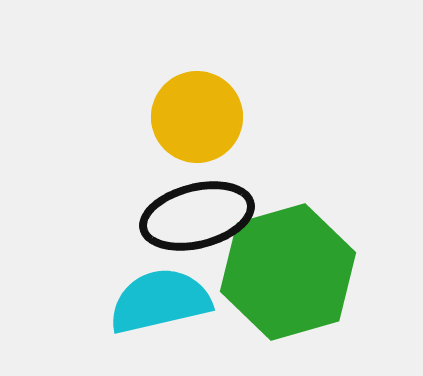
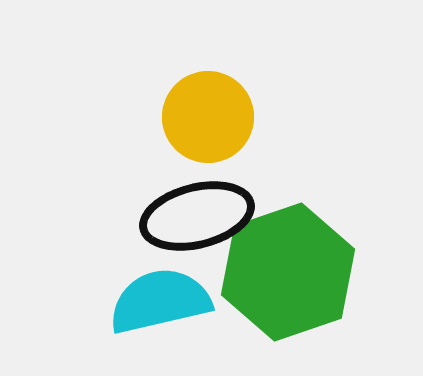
yellow circle: moved 11 px right
green hexagon: rotated 3 degrees counterclockwise
